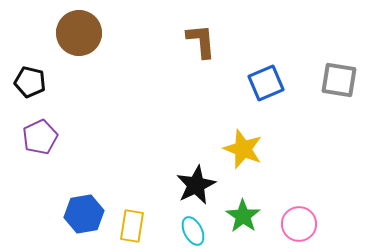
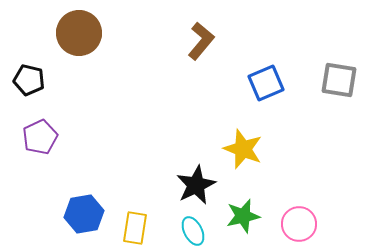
brown L-shape: rotated 45 degrees clockwise
black pentagon: moved 1 px left, 2 px up
green star: rotated 24 degrees clockwise
yellow rectangle: moved 3 px right, 2 px down
